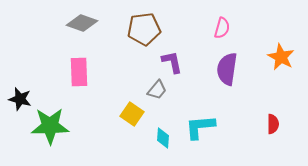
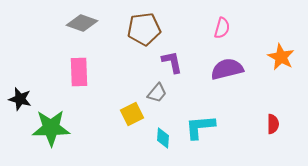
purple semicircle: rotated 68 degrees clockwise
gray trapezoid: moved 3 px down
yellow square: rotated 30 degrees clockwise
green star: moved 1 px right, 2 px down
